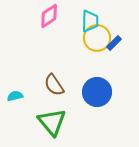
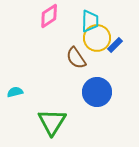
blue rectangle: moved 1 px right, 2 px down
brown semicircle: moved 22 px right, 27 px up
cyan semicircle: moved 4 px up
green triangle: rotated 12 degrees clockwise
